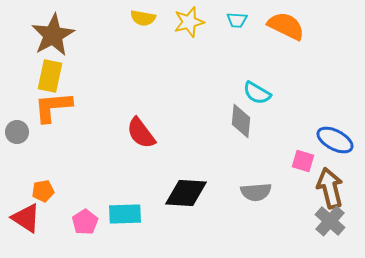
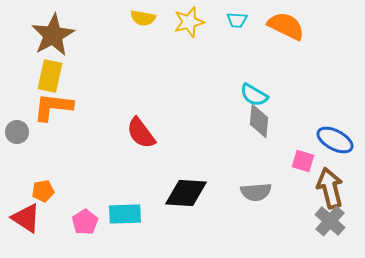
cyan semicircle: moved 3 px left, 2 px down
orange L-shape: rotated 12 degrees clockwise
gray diamond: moved 18 px right
